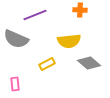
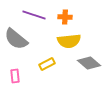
orange cross: moved 15 px left, 7 px down
purple line: moved 1 px left; rotated 40 degrees clockwise
gray semicircle: rotated 15 degrees clockwise
pink rectangle: moved 8 px up
